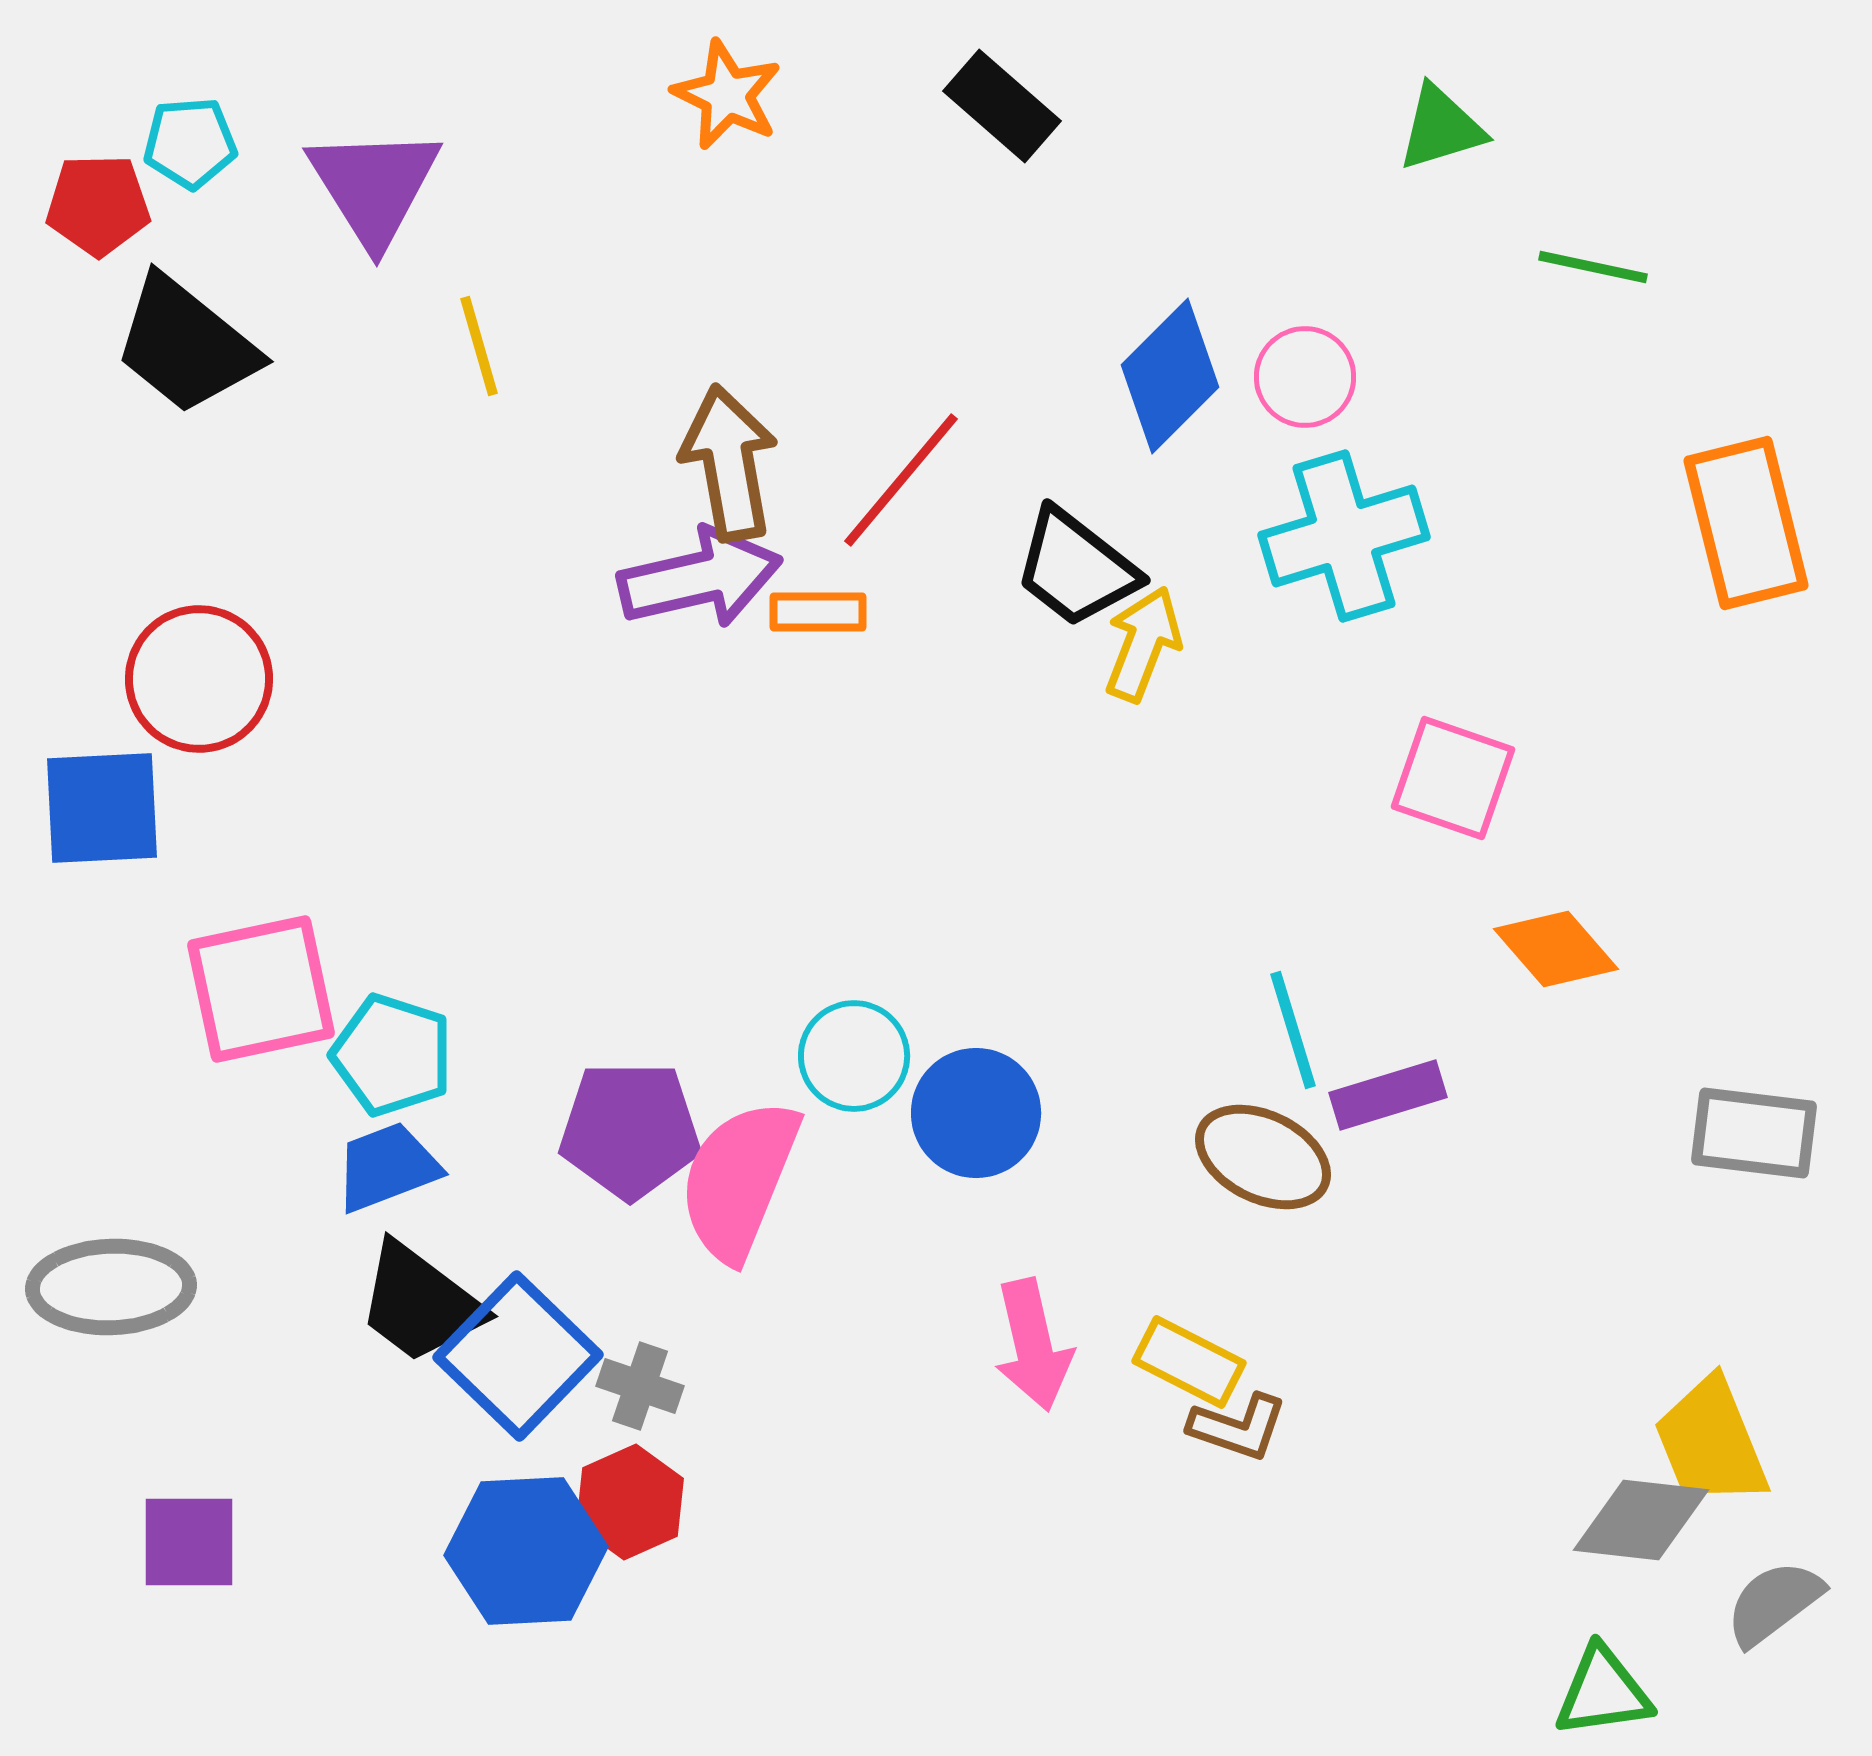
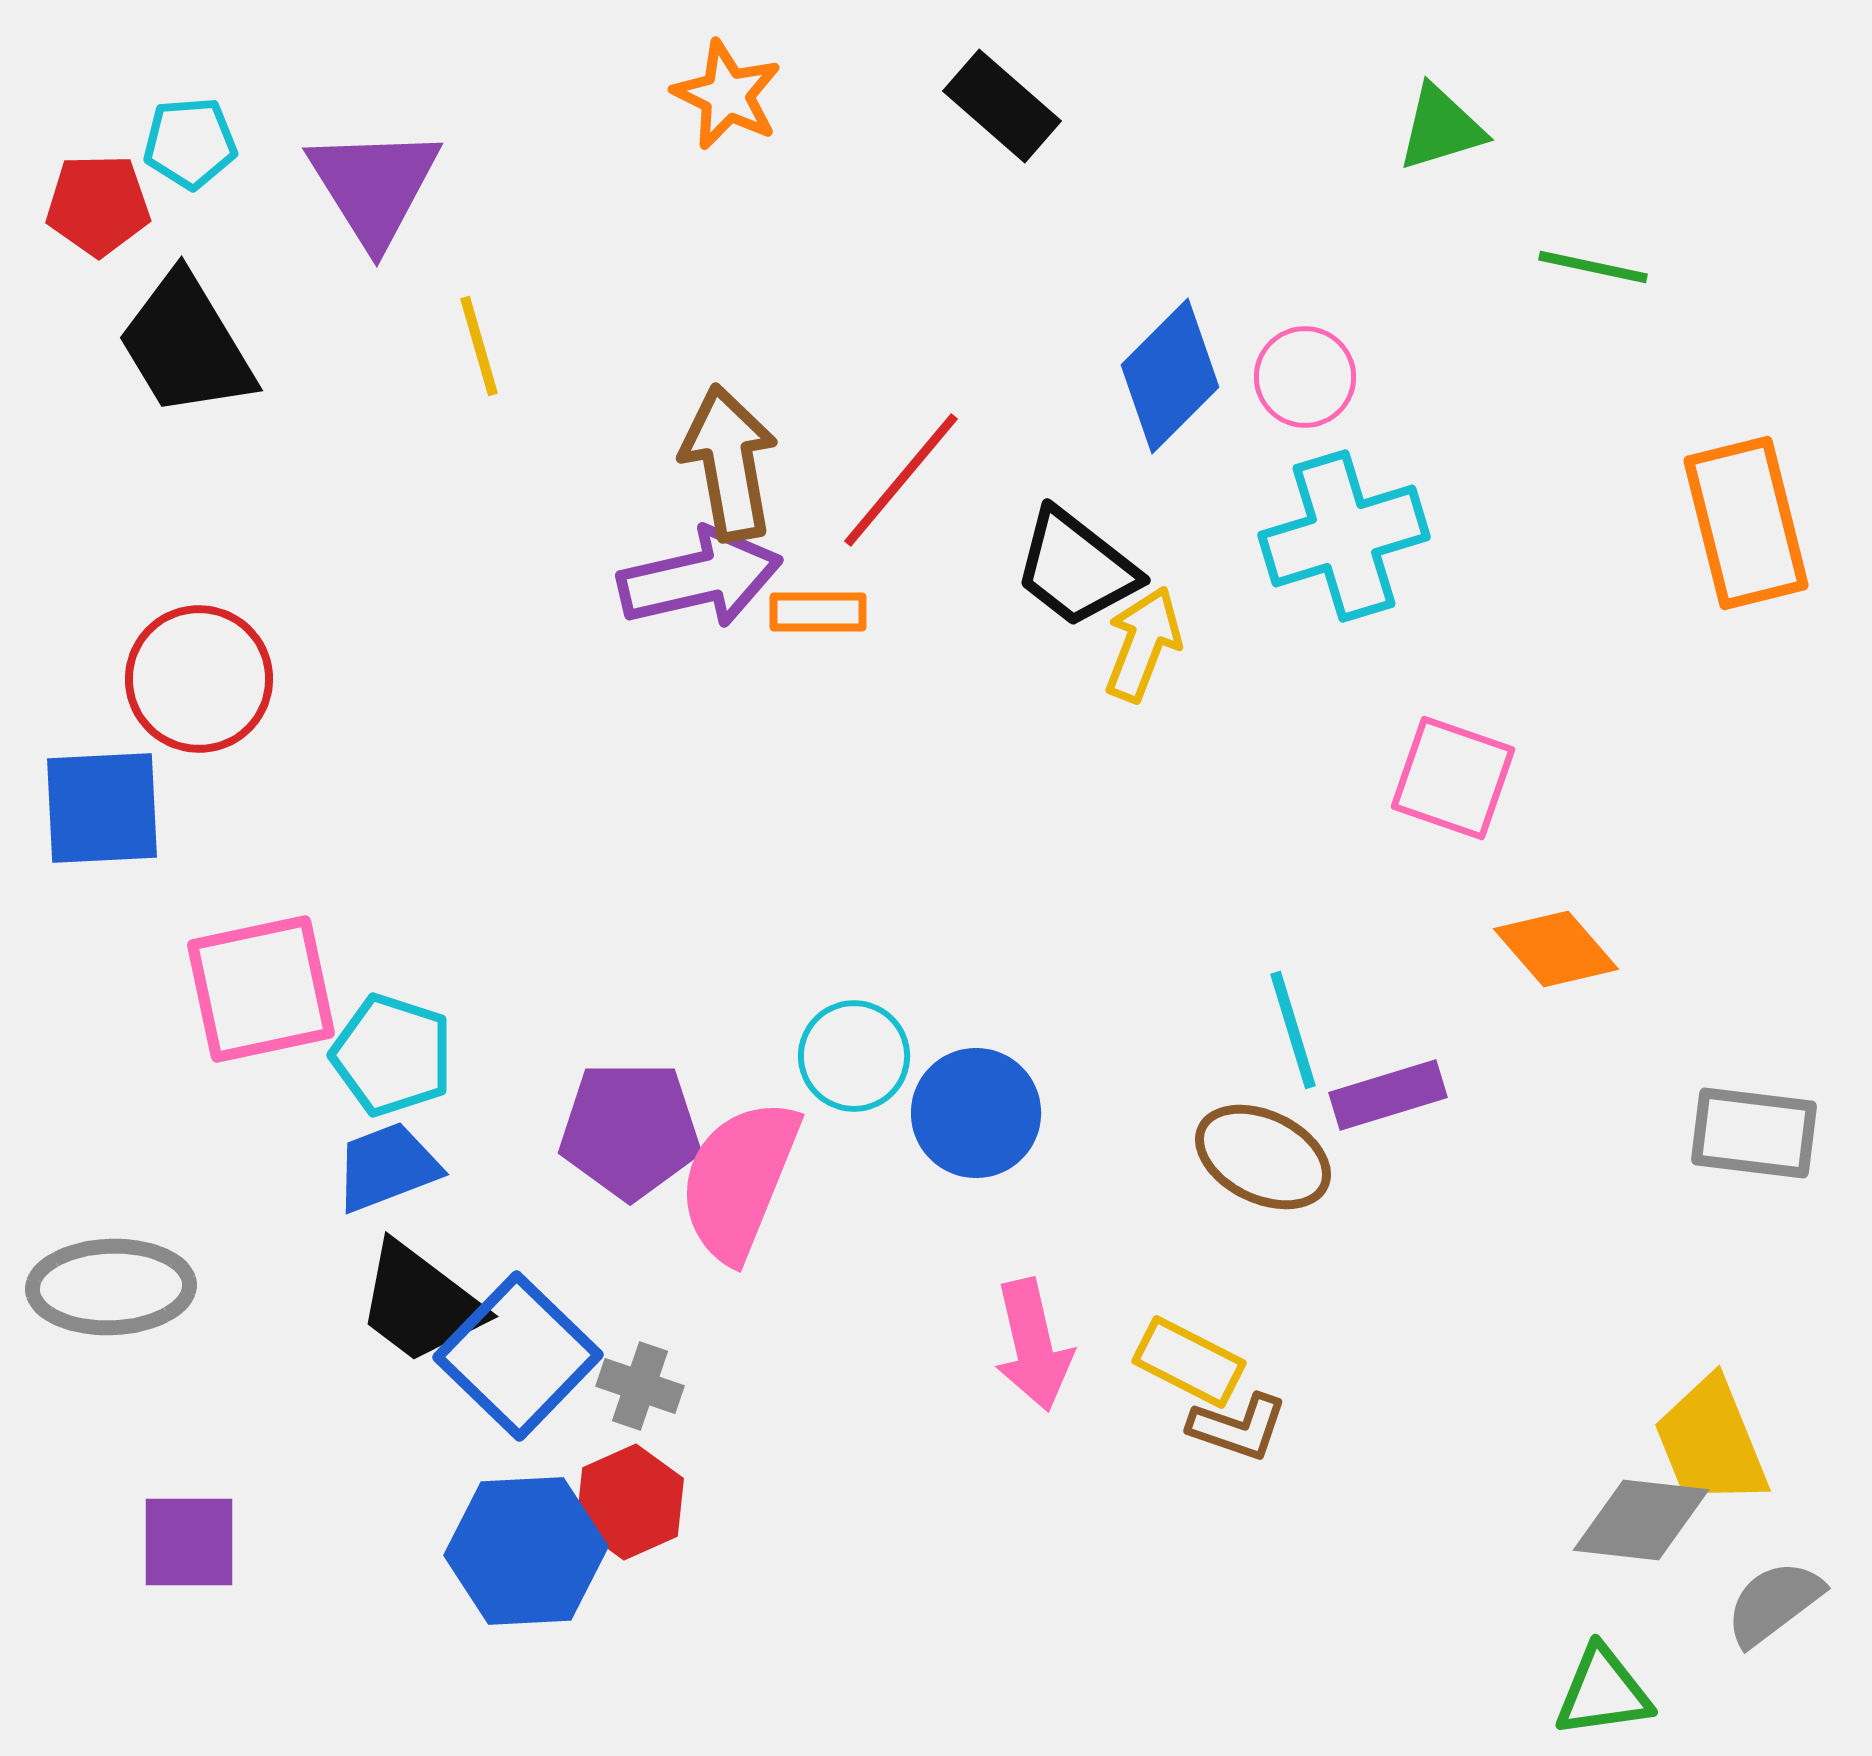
black trapezoid at (186, 345): rotated 20 degrees clockwise
